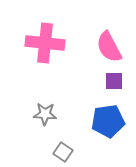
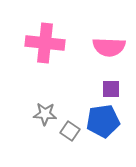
pink semicircle: rotated 60 degrees counterclockwise
purple square: moved 3 px left, 8 px down
blue pentagon: moved 5 px left
gray square: moved 7 px right, 21 px up
